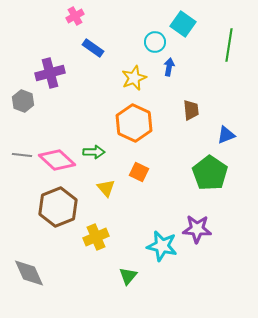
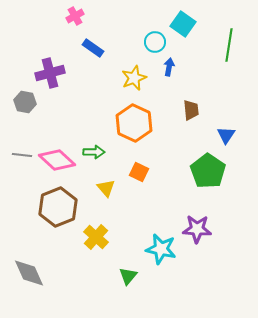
gray hexagon: moved 2 px right, 1 px down; rotated 10 degrees counterclockwise
blue triangle: rotated 36 degrees counterclockwise
green pentagon: moved 2 px left, 2 px up
yellow cross: rotated 25 degrees counterclockwise
cyan star: moved 1 px left, 3 px down
